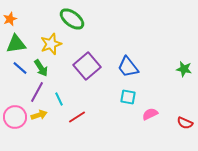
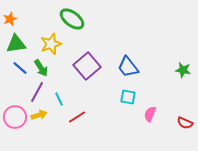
green star: moved 1 px left, 1 px down
pink semicircle: rotated 42 degrees counterclockwise
